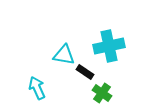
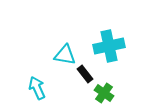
cyan triangle: moved 1 px right
black rectangle: moved 2 px down; rotated 18 degrees clockwise
green cross: moved 2 px right
